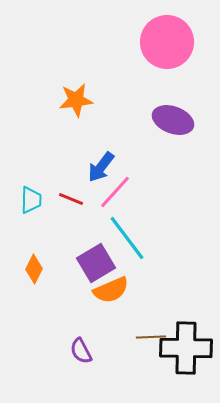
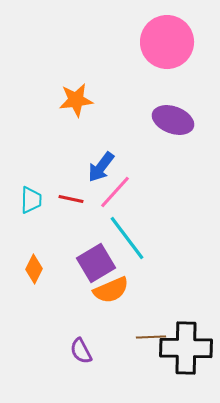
red line: rotated 10 degrees counterclockwise
